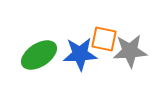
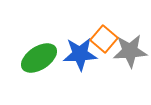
orange square: rotated 28 degrees clockwise
green ellipse: moved 3 px down
